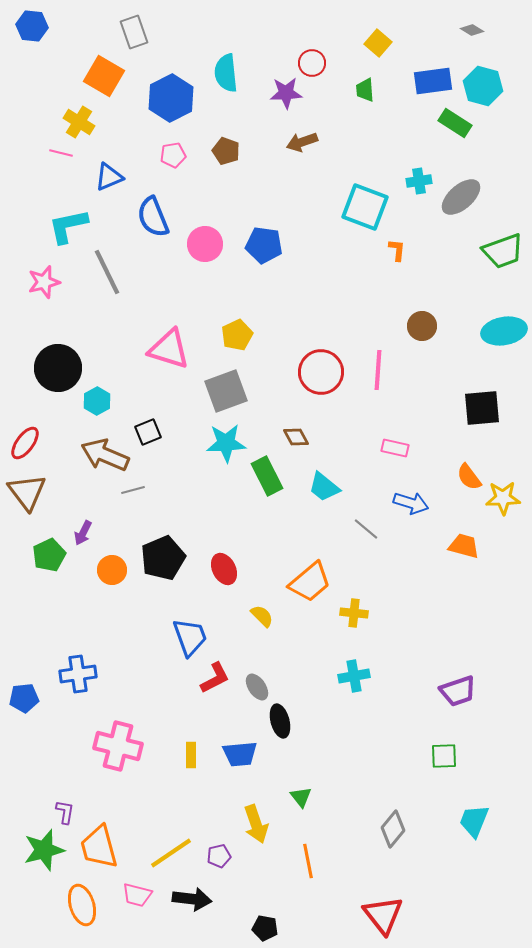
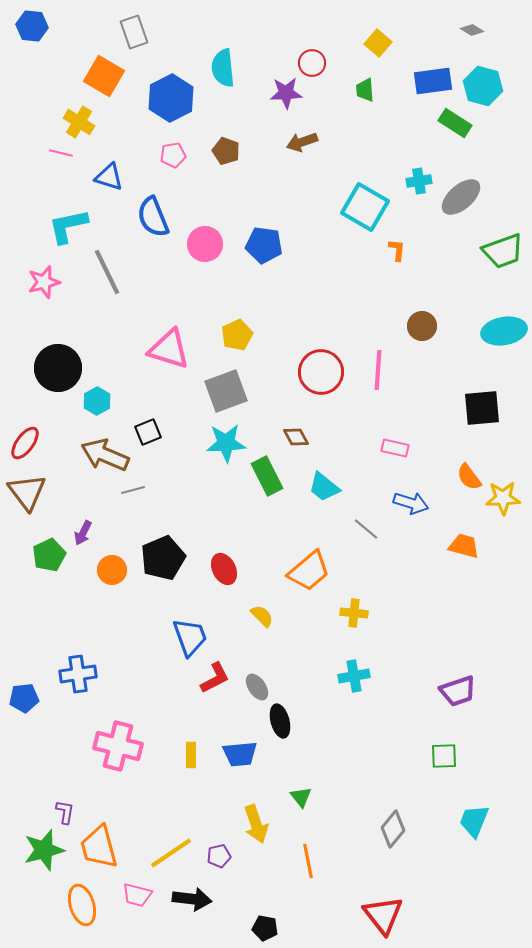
cyan semicircle at (226, 73): moved 3 px left, 5 px up
blue triangle at (109, 177): rotated 40 degrees clockwise
cyan square at (365, 207): rotated 9 degrees clockwise
orange trapezoid at (310, 582): moved 1 px left, 11 px up
